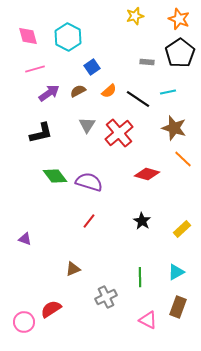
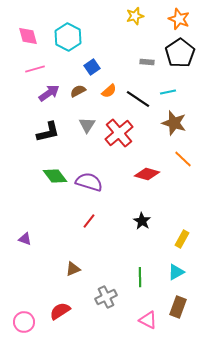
brown star: moved 5 px up
black L-shape: moved 7 px right, 1 px up
yellow rectangle: moved 10 px down; rotated 18 degrees counterclockwise
red semicircle: moved 9 px right, 2 px down
